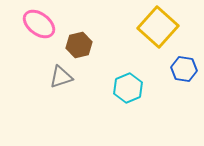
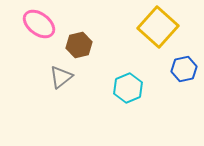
blue hexagon: rotated 20 degrees counterclockwise
gray triangle: rotated 20 degrees counterclockwise
